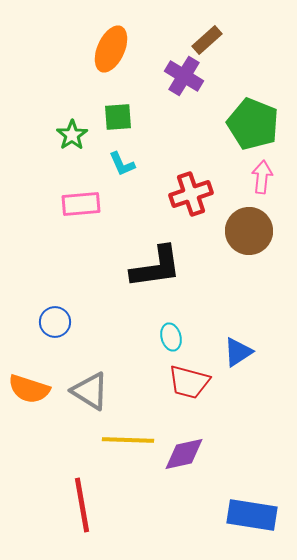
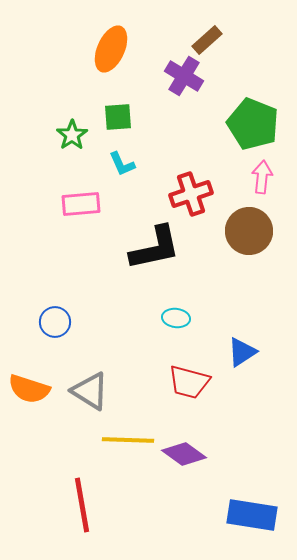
black L-shape: moved 1 px left, 19 px up; rotated 4 degrees counterclockwise
cyan ellipse: moved 5 px right, 19 px up; rotated 68 degrees counterclockwise
blue triangle: moved 4 px right
purple diamond: rotated 48 degrees clockwise
